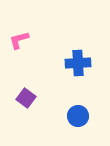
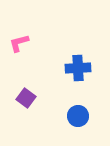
pink L-shape: moved 3 px down
blue cross: moved 5 px down
